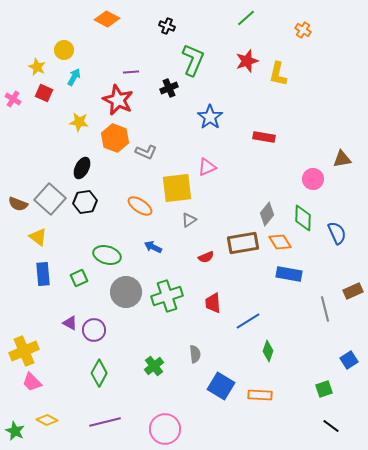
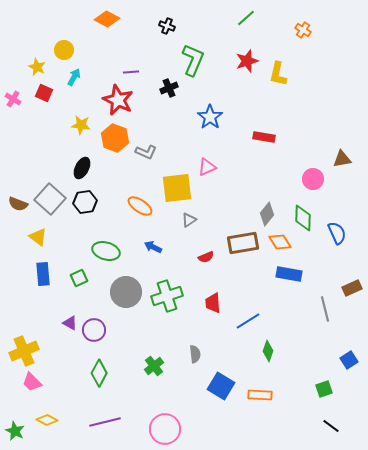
yellow star at (79, 122): moved 2 px right, 3 px down
green ellipse at (107, 255): moved 1 px left, 4 px up
brown rectangle at (353, 291): moved 1 px left, 3 px up
